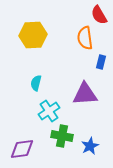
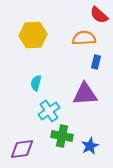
red semicircle: rotated 18 degrees counterclockwise
orange semicircle: moved 1 px left; rotated 95 degrees clockwise
blue rectangle: moved 5 px left
